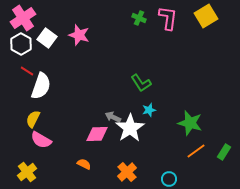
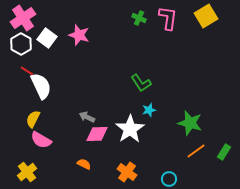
white semicircle: rotated 44 degrees counterclockwise
gray arrow: moved 26 px left
white star: moved 1 px down
orange cross: rotated 12 degrees counterclockwise
